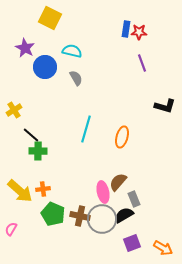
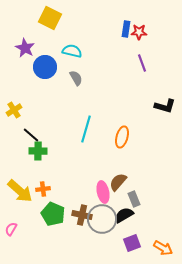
brown cross: moved 2 px right, 1 px up
